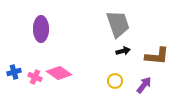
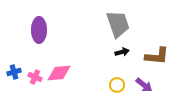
purple ellipse: moved 2 px left, 1 px down
black arrow: moved 1 px left, 1 px down
pink diamond: rotated 40 degrees counterclockwise
yellow circle: moved 2 px right, 4 px down
purple arrow: rotated 90 degrees clockwise
